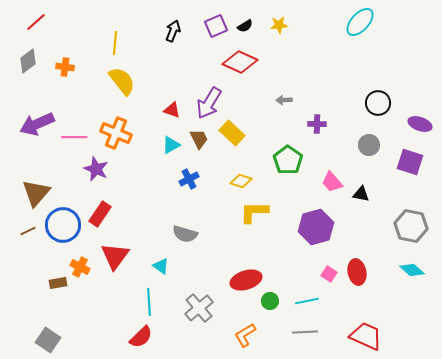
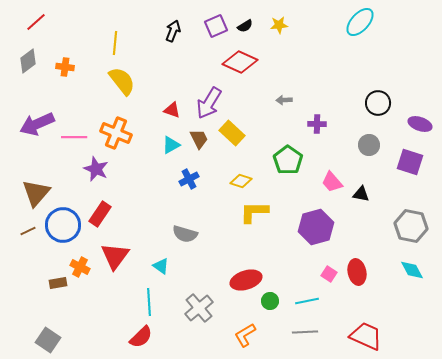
cyan diamond at (412, 270): rotated 20 degrees clockwise
